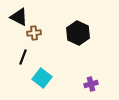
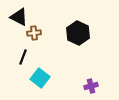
cyan square: moved 2 px left
purple cross: moved 2 px down
